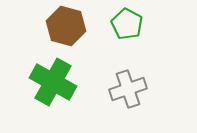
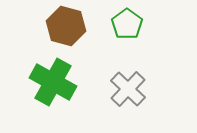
green pentagon: rotated 8 degrees clockwise
gray cross: rotated 27 degrees counterclockwise
